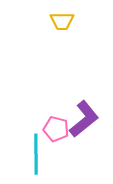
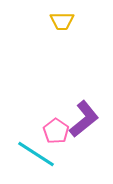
pink pentagon: moved 2 px down; rotated 20 degrees clockwise
cyan line: rotated 57 degrees counterclockwise
